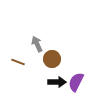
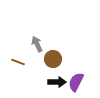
brown circle: moved 1 px right
